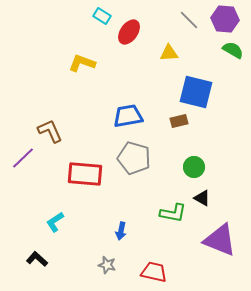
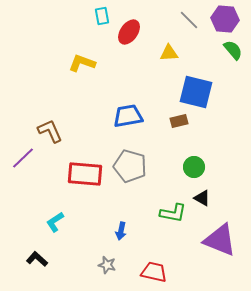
cyan rectangle: rotated 48 degrees clockwise
green semicircle: rotated 20 degrees clockwise
gray pentagon: moved 4 px left, 8 px down
